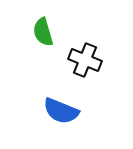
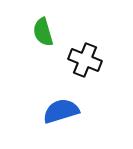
blue semicircle: rotated 141 degrees clockwise
